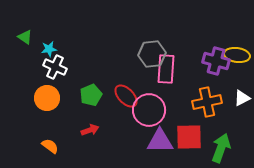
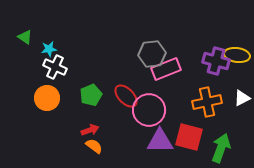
pink rectangle: rotated 64 degrees clockwise
red square: rotated 16 degrees clockwise
orange semicircle: moved 44 px right
